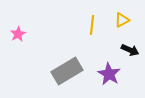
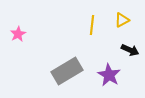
purple star: moved 1 px down
